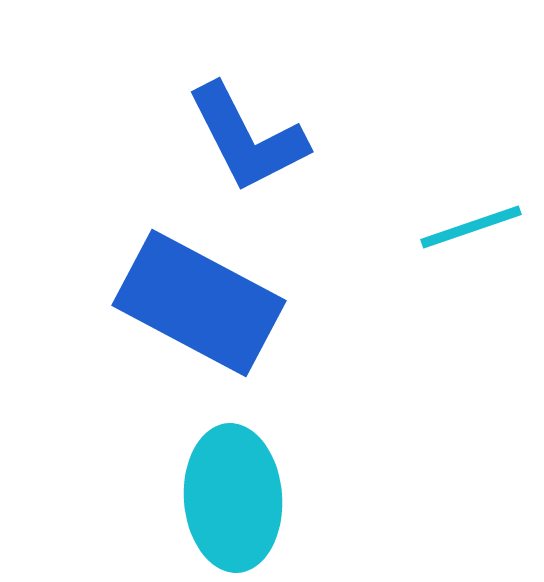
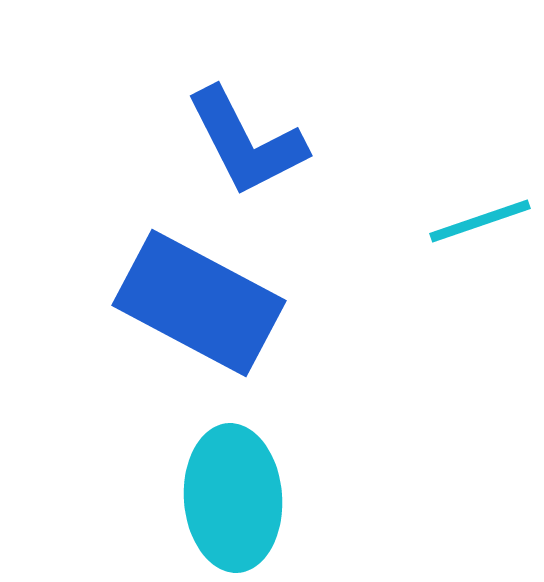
blue L-shape: moved 1 px left, 4 px down
cyan line: moved 9 px right, 6 px up
